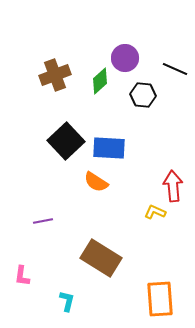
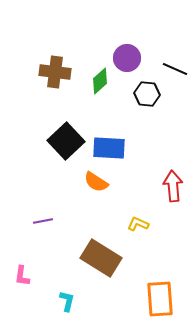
purple circle: moved 2 px right
brown cross: moved 3 px up; rotated 28 degrees clockwise
black hexagon: moved 4 px right, 1 px up
yellow L-shape: moved 17 px left, 12 px down
